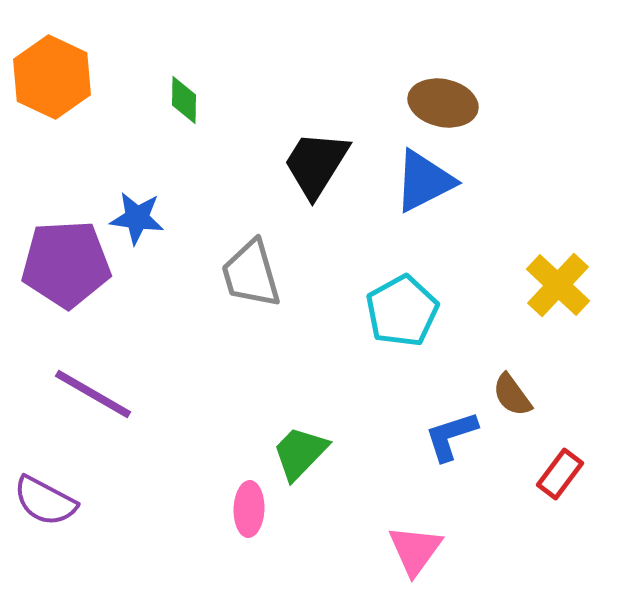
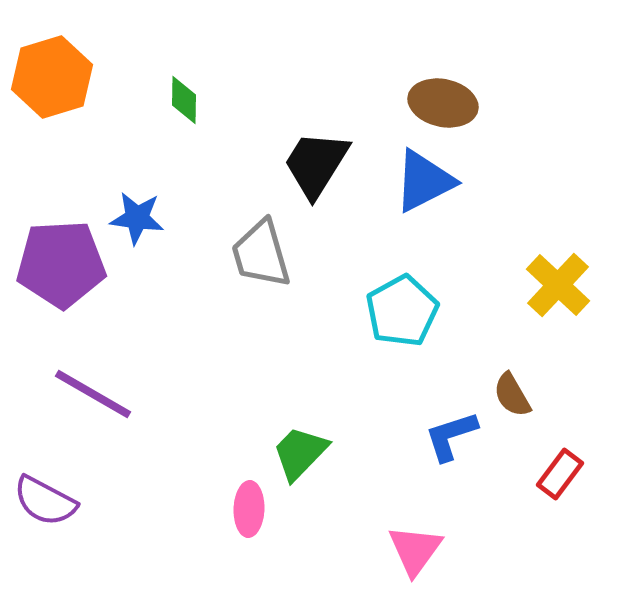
orange hexagon: rotated 18 degrees clockwise
purple pentagon: moved 5 px left
gray trapezoid: moved 10 px right, 20 px up
brown semicircle: rotated 6 degrees clockwise
